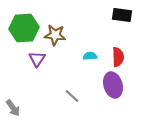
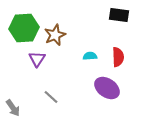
black rectangle: moved 3 px left
brown star: rotated 30 degrees counterclockwise
purple ellipse: moved 6 px left, 3 px down; rotated 40 degrees counterclockwise
gray line: moved 21 px left, 1 px down
